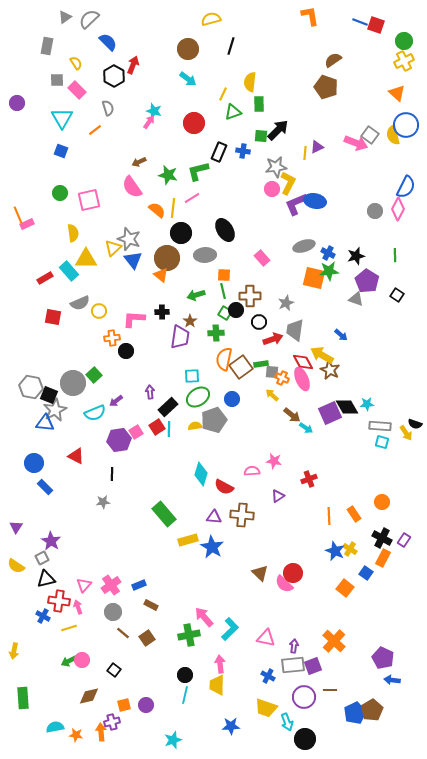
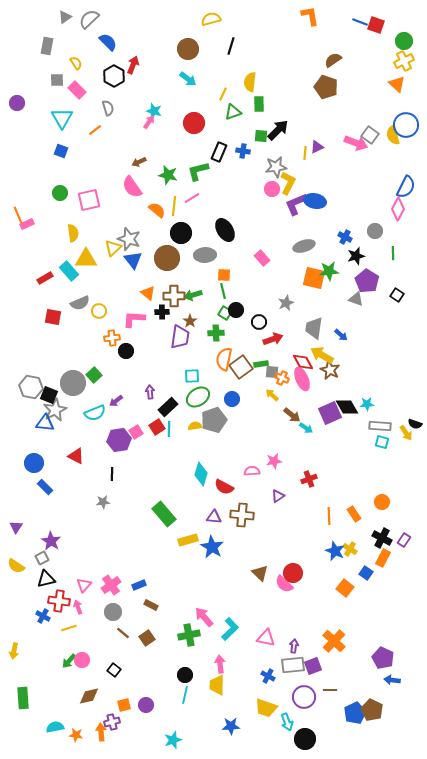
orange triangle at (397, 93): moved 9 px up
yellow line at (173, 208): moved 1 px right, 2 px up
gray circle at (375, 211): moved 20 px down
blue cross at (328, 253): moved 17 px right, 16 px up
green line at (395, 255): moved 2 px left, 2 px up
orange triangle at (161, 275): moved 13 px left, 18 px down
green arrow at (196, 295): moved 3 px left
brown cross at (250, 296): moved 76 px left
gray trapezoid at (295, 330): moved 19 px right, 2 px up
pink star at (274, 461): rotated 21 degrees counterclockwise
green arrow at (69, 661): rotated 21 degrees counterclockwise
brown pentagon at (372, 710): rotated 15 degrees counterclockwise
